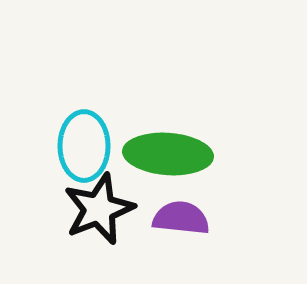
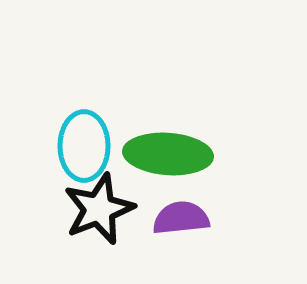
purple semicircle: rotated 12 degrees counterclockwise
